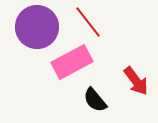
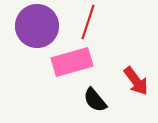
red line: rotated 56 degrees clockwise
purple circle: moved 1 px up
pink rectangle: rotated 12 degrees clockwise
